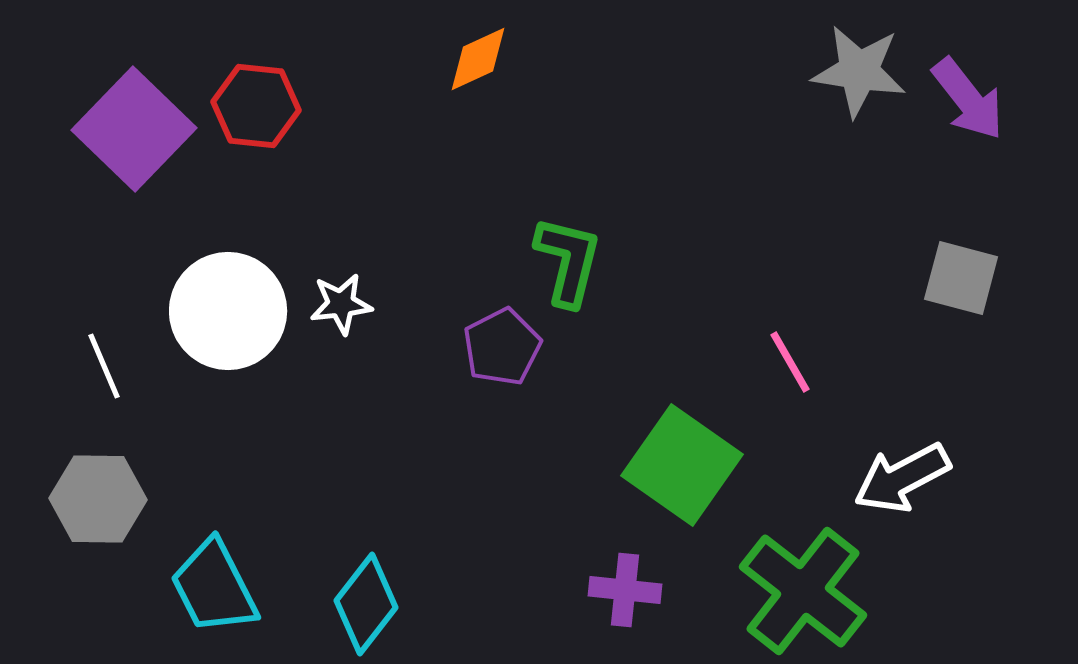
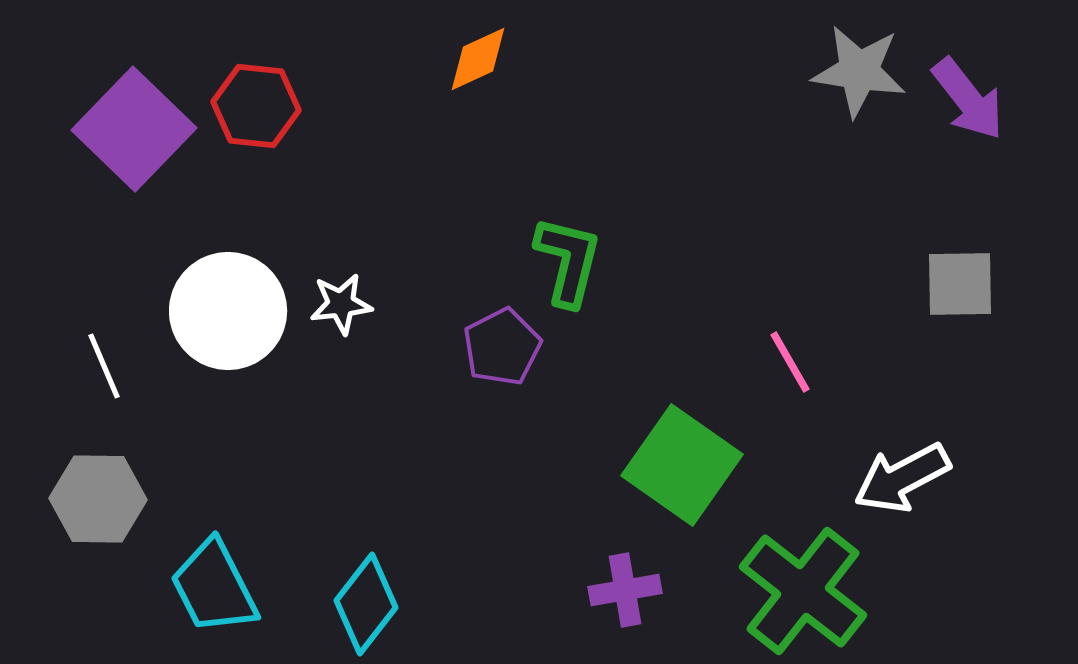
gray square: moved 1 px left, 6 px down; rotated 16 degrees counterclockwise
purple cross: rotated 16 degrees counterclockwise
